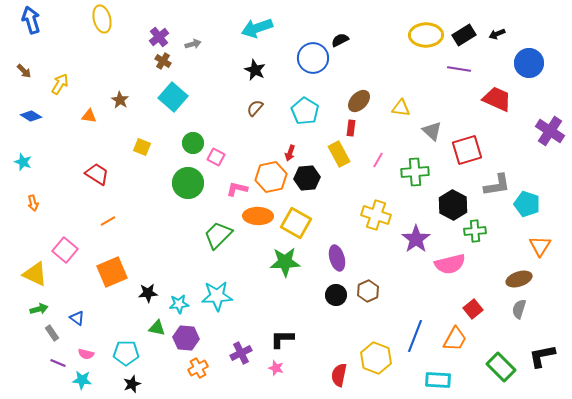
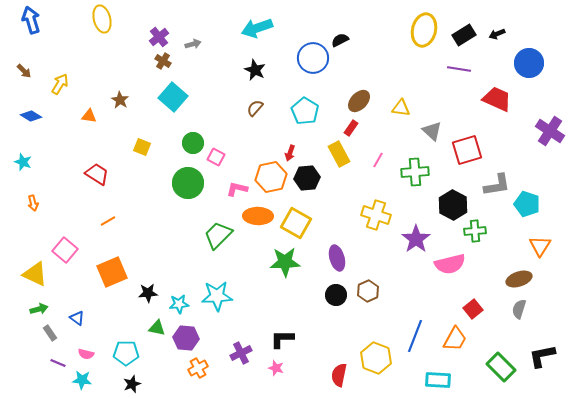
yellow ellipse at (426, 35): moved 2 px left, 5 px up; rotated 76 degrees counterclockwise
red rectangle at (351, 128): rotated 28 degrees clockwise
gray rectangle at (52, 333): moved 2 px left
